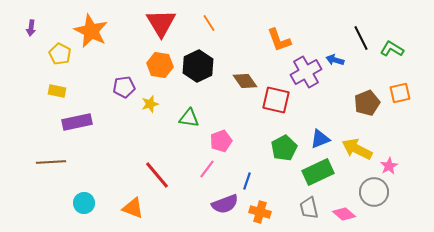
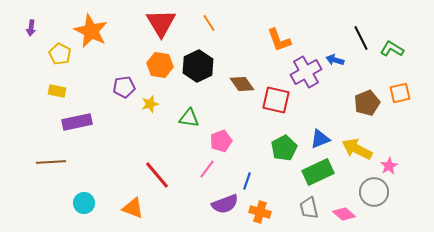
brown diamond: moved 3 px left, 3 px down
